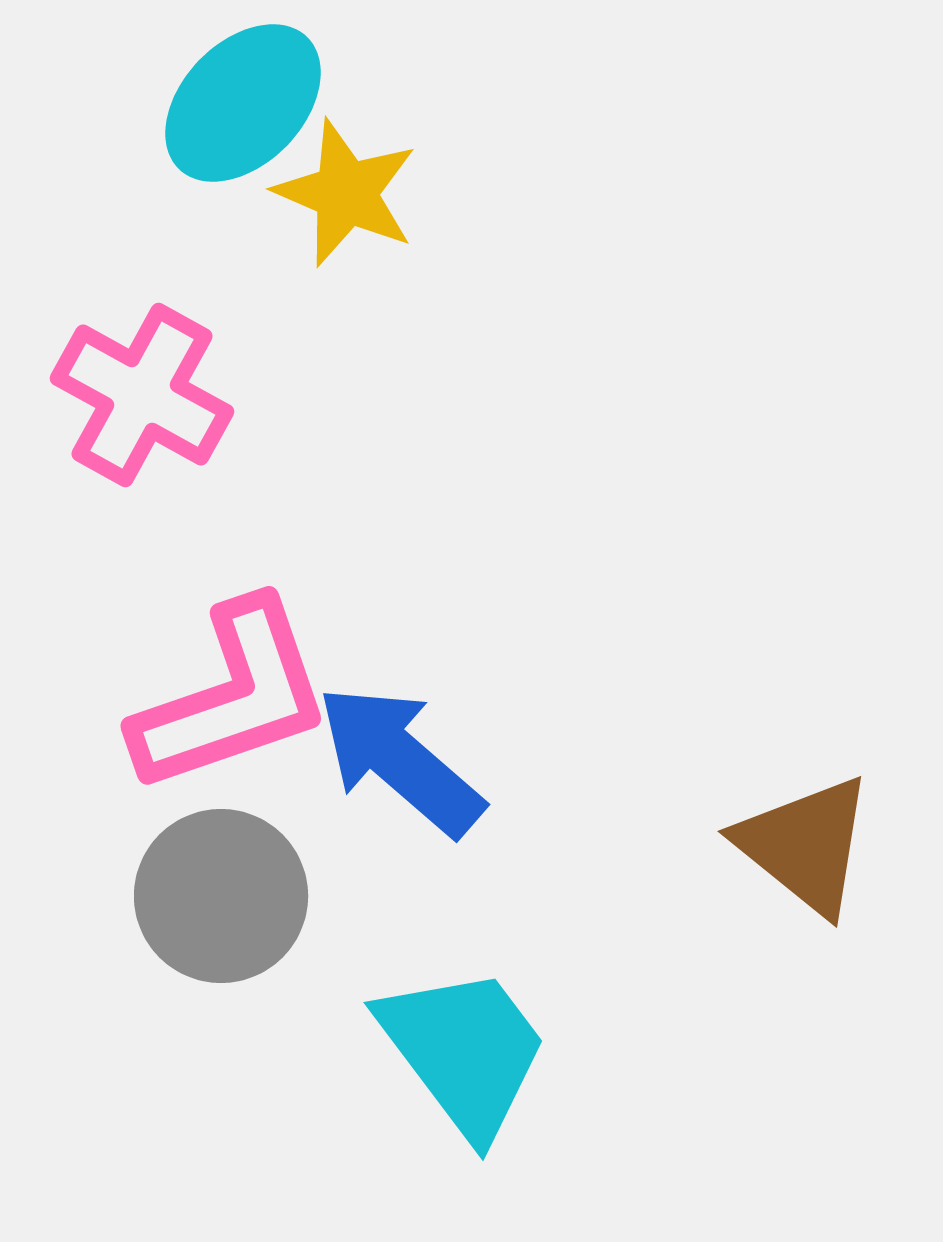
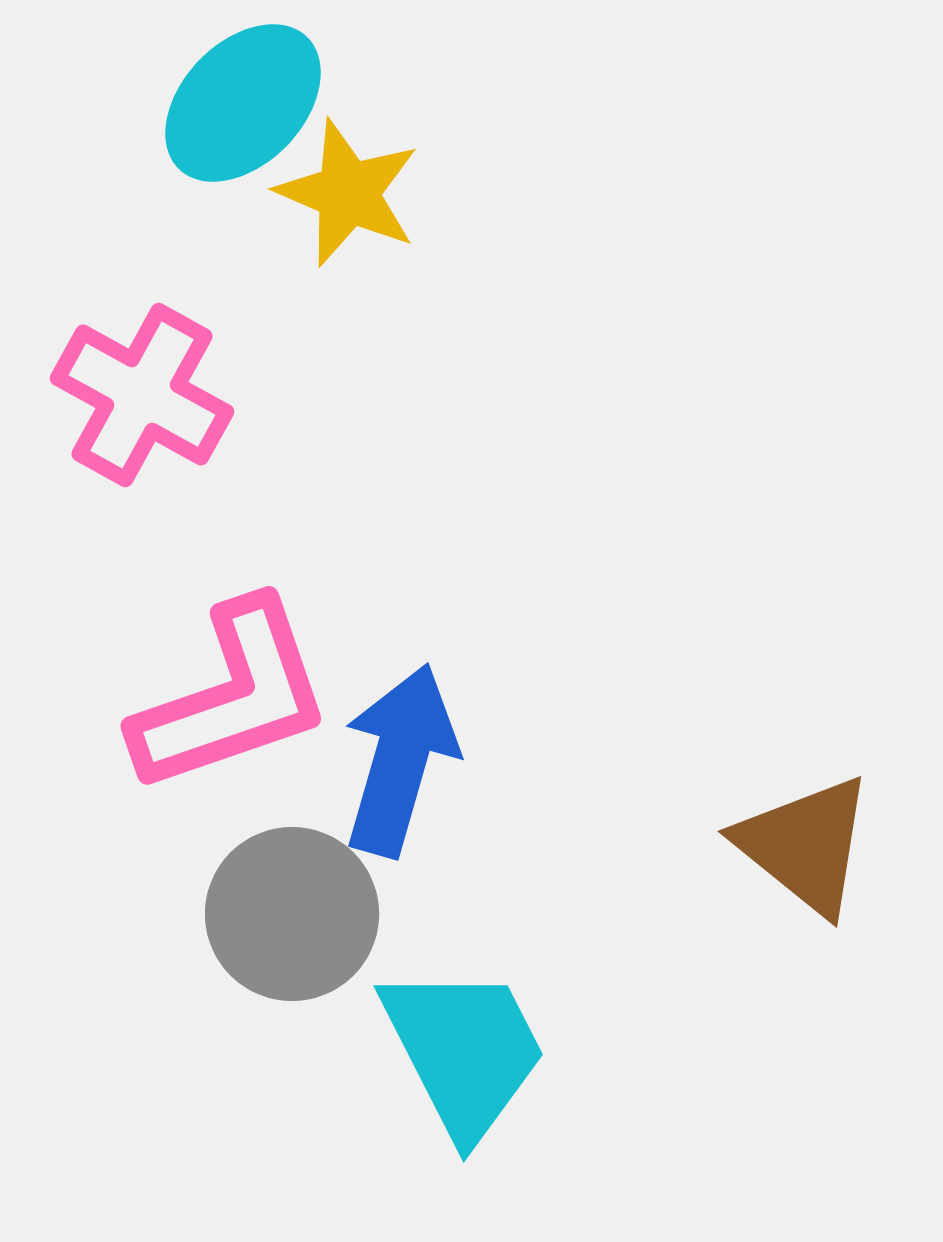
yellow star: moved 2 px right
blue arrow: rotated 65 degrees clockwise
gray circle: moved 71 px right, 18 px down
cyan trapezoid: rotated 10 degrees clockwise
